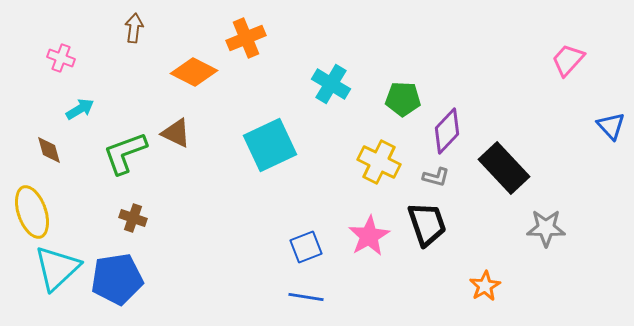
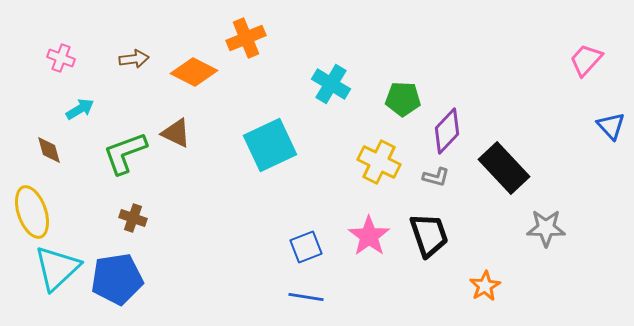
brown arrow: moved 31 px down; rotated 76 degrees clockwise
pink trapezoid: moved 18 px right
black trapezoid: moved 2 px right, 11 px down
pink star: rotated 6 degrees counterclockwise
